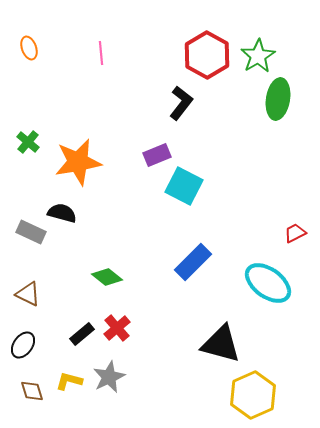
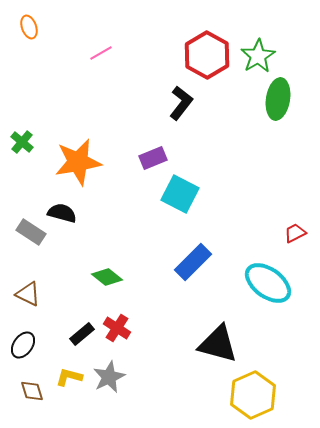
orange ellipse: moved 21 px up
pink line: rotated 65 degrees clockwise
green cross: moved 6 px left
purple rectangle: moved 4 px left, 3 px down
cyan square: moved 4 px left, 8 px down
gray rectangle: rotated 8 degrees clockwise
red cross: rotated 16 degrees counterclockwise
black triangle: moved 3 px left
yellow L-shape: moved 4 px up
